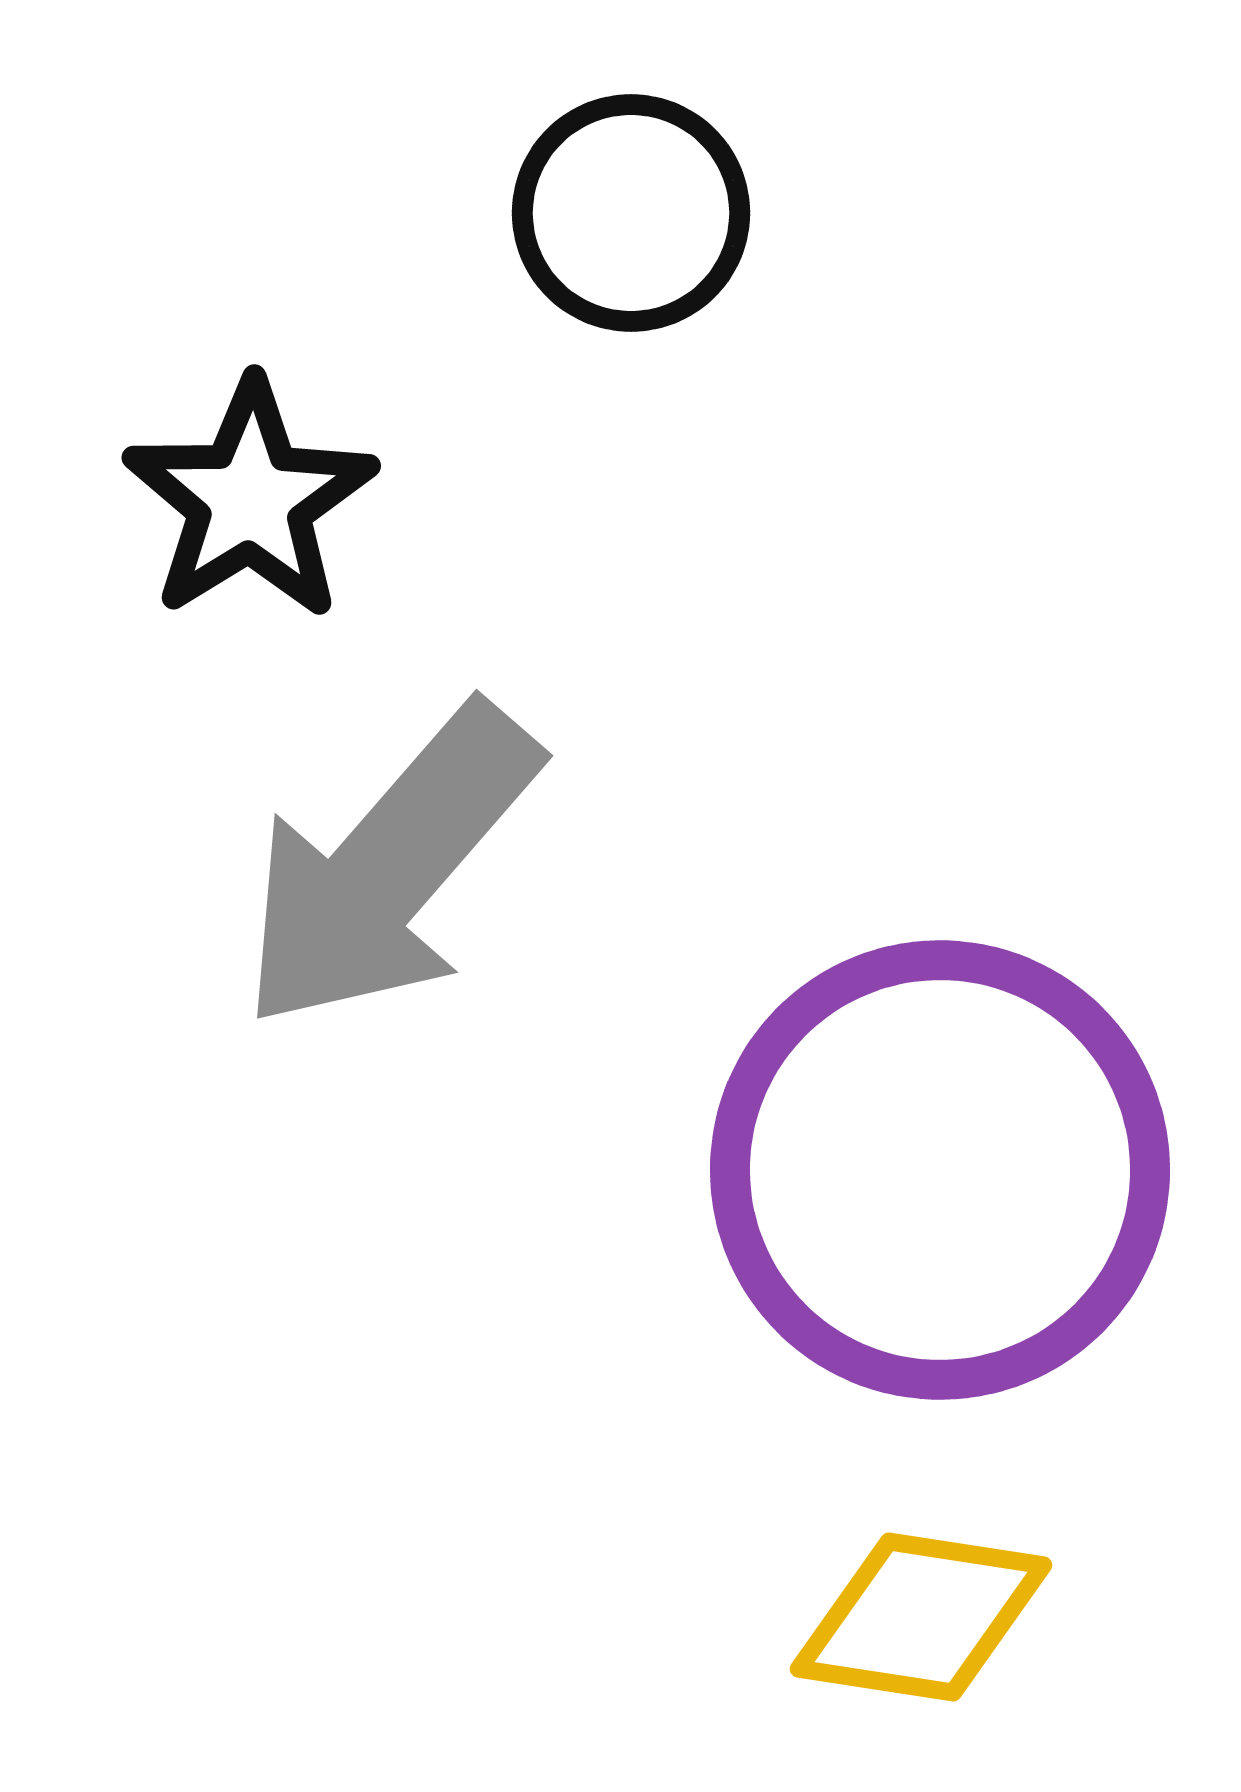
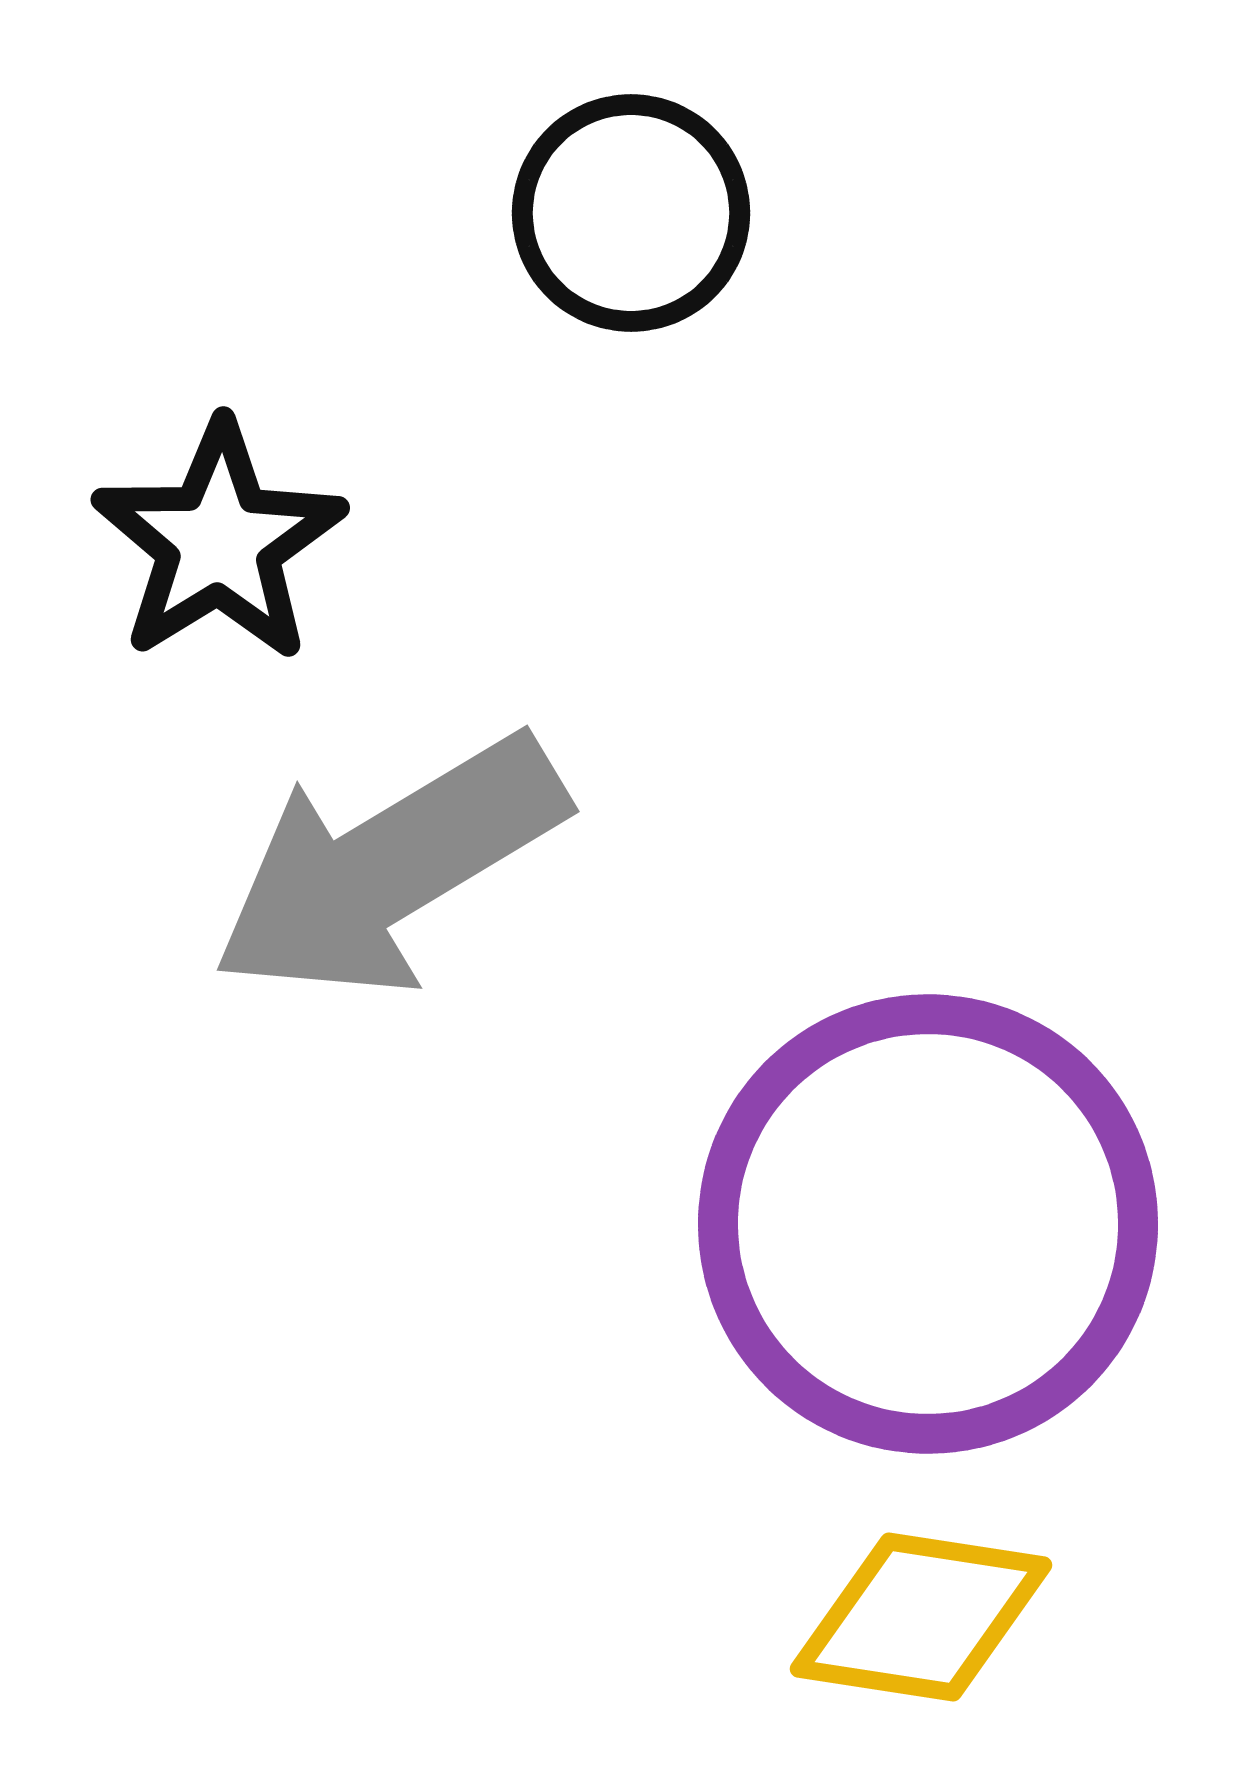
black star: moved 31 px left, 42 px down
gray arrow: rotated 18 degrees clockwise
purple circle: moved 12 px left, 54 px down
